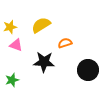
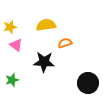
yellow semicircle: moved 5 px right; rotated 24 degrees clockwise
pink triangle: rotated 16 degrees clockwise
black circle: moved 13 px down
